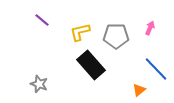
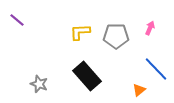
purple line: moved 25 px left
yellow L-shape: rotated 10 degrees clockwise
black rectangle: moved 4 px left, 11 px down
